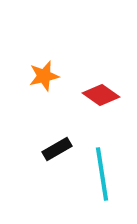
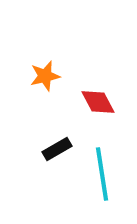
orange star: moved 1 px right
red diamond: moved 3 px left, 7 px down; rotated 27 degrees clockwise
